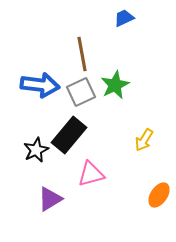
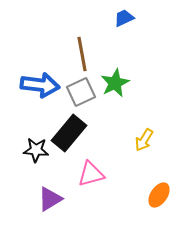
green star: moved 2 px up
black rectangle: moved 2 px up
black star: rotated 30 degrees clockwise
